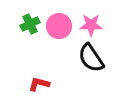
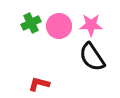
green cross: moved 1 px right, 1 px up
black semicircle: moved 1 px right, 1 px up
